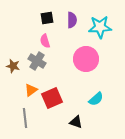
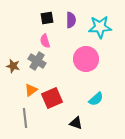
purple semicircle: moved 1 px left
black triangle: moved 1 px down
